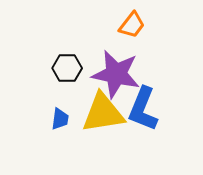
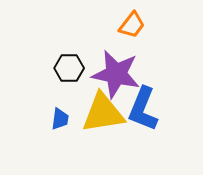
black hexagon: moved 2 px right
